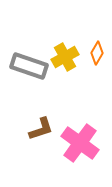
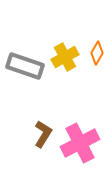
gray rectangle: moved 4 px left
brown L-shape: moved 2 px right, 5 px down; rotated 40 degrees counterclockwise
pink cross: rotated 27 degrees clockwise
